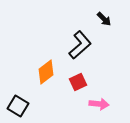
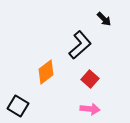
red square: moved 12 px right, 3 px up; rotated 24 degrees counterclockwise
pink arrow: moved 9 px left, 5 px down
